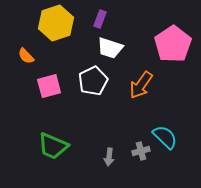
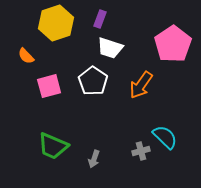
white pentagon: rotated 12 degrees counterclockwise
gray arrow: moved 15 px left, 2 px down; rotated 12 degrees clockwise
